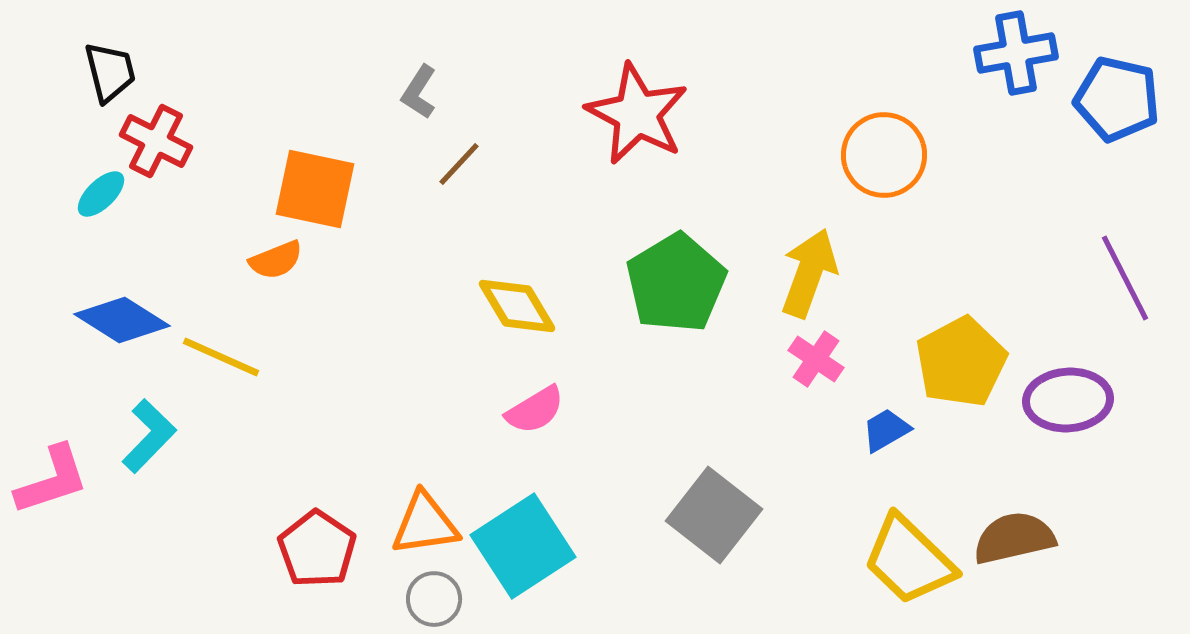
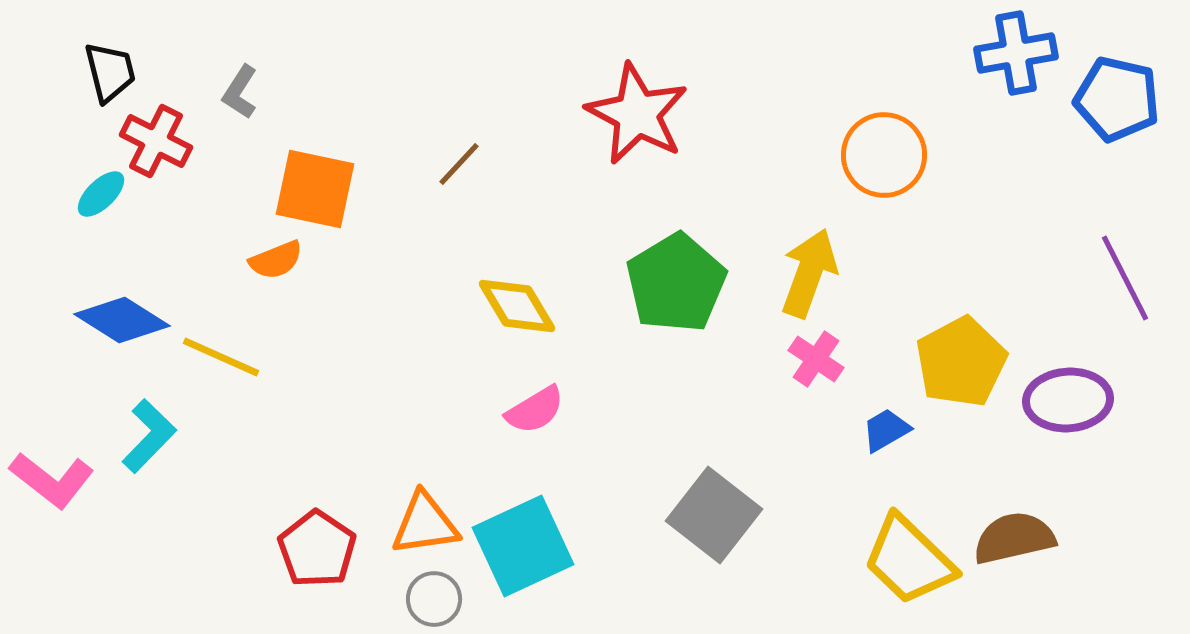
gray L-shape: moved 179 px left
pink L-shape: rotated 56 degrees clockwise
cyan square: rotated 8 degrees clockwise
